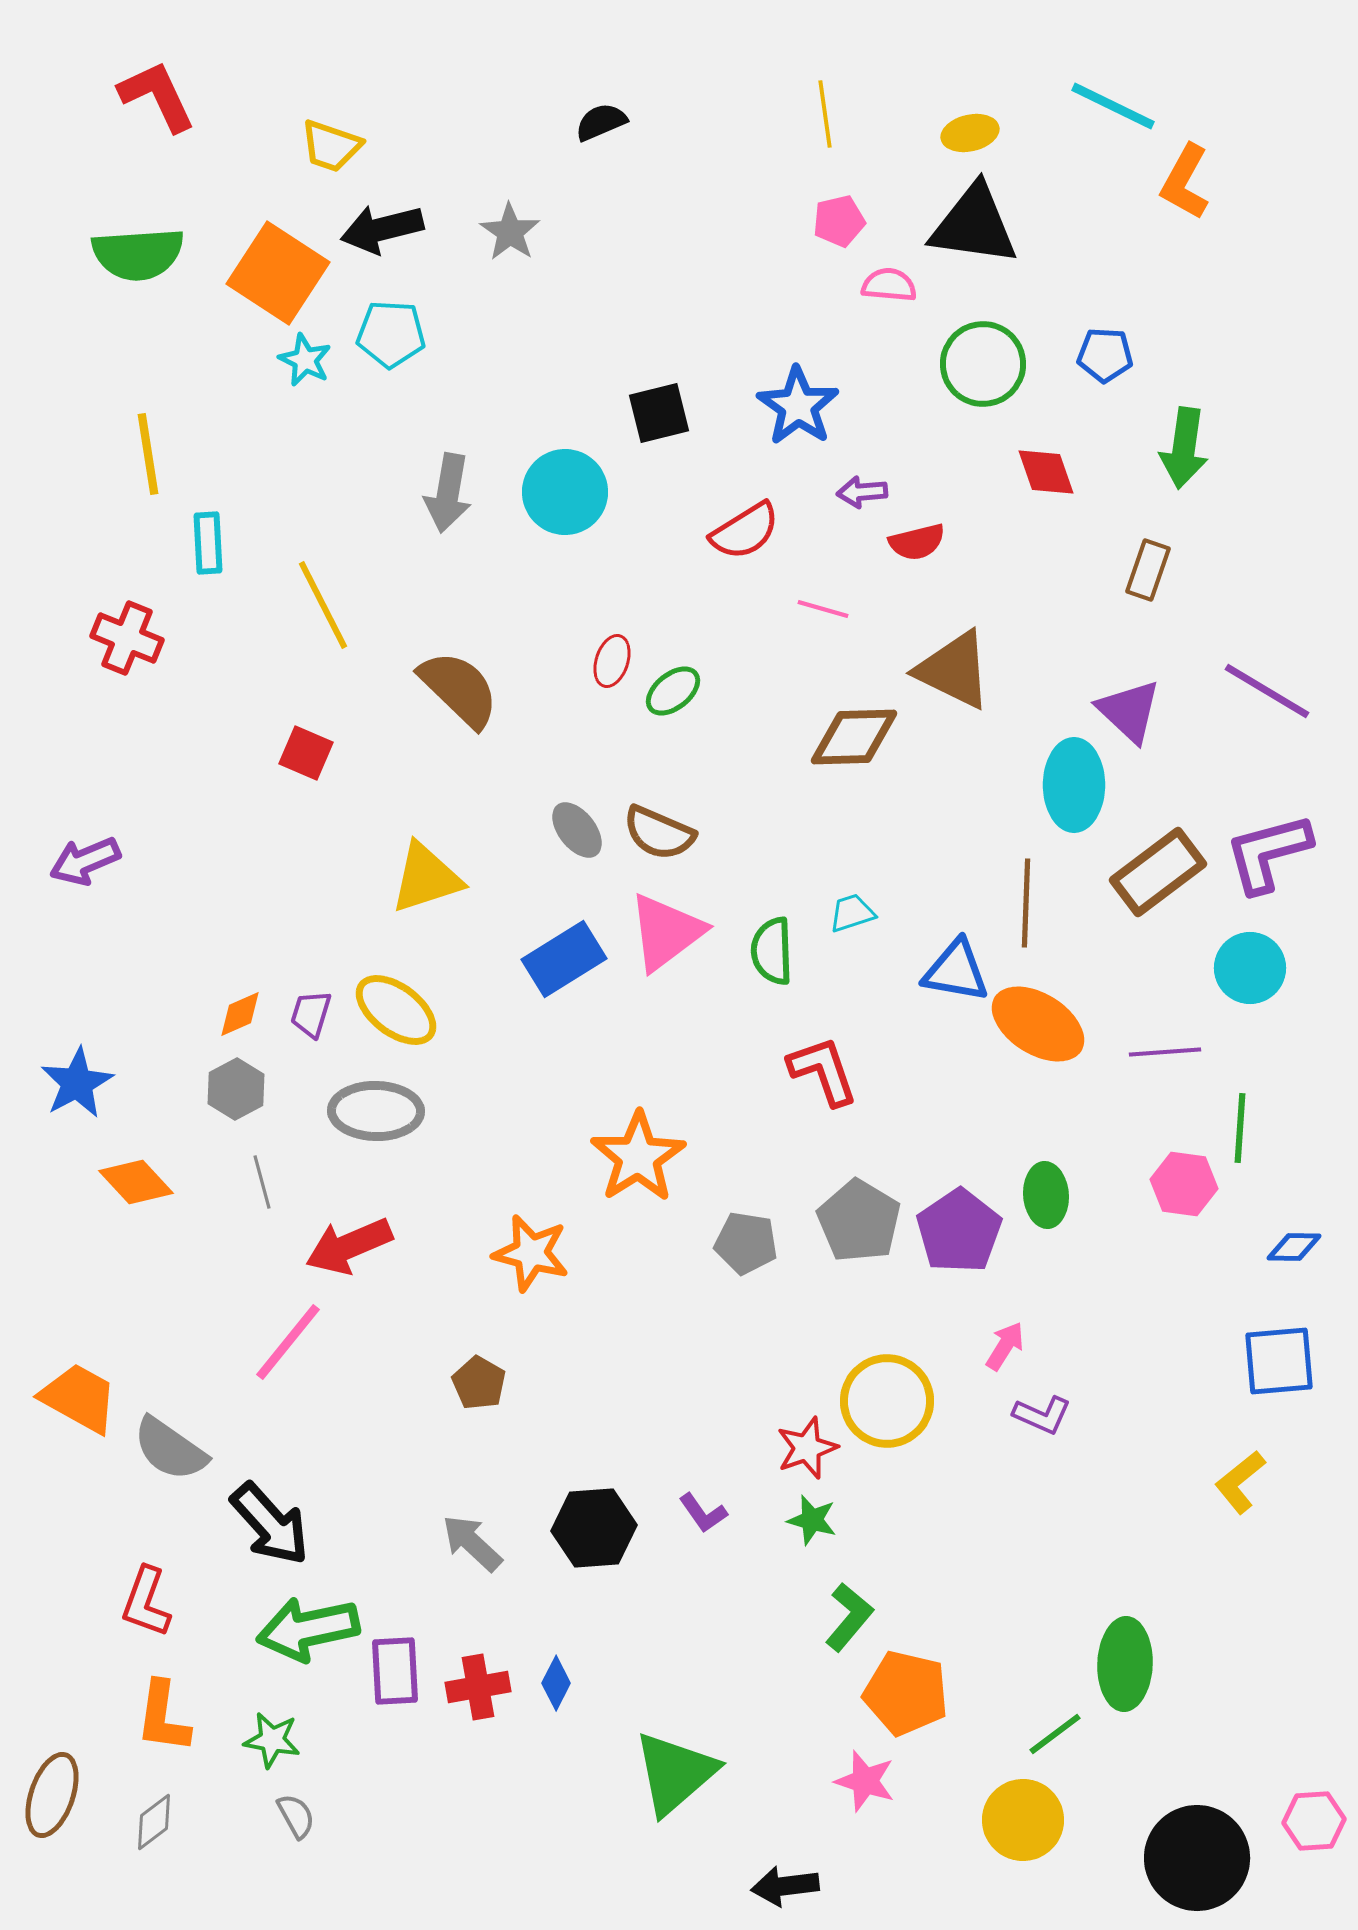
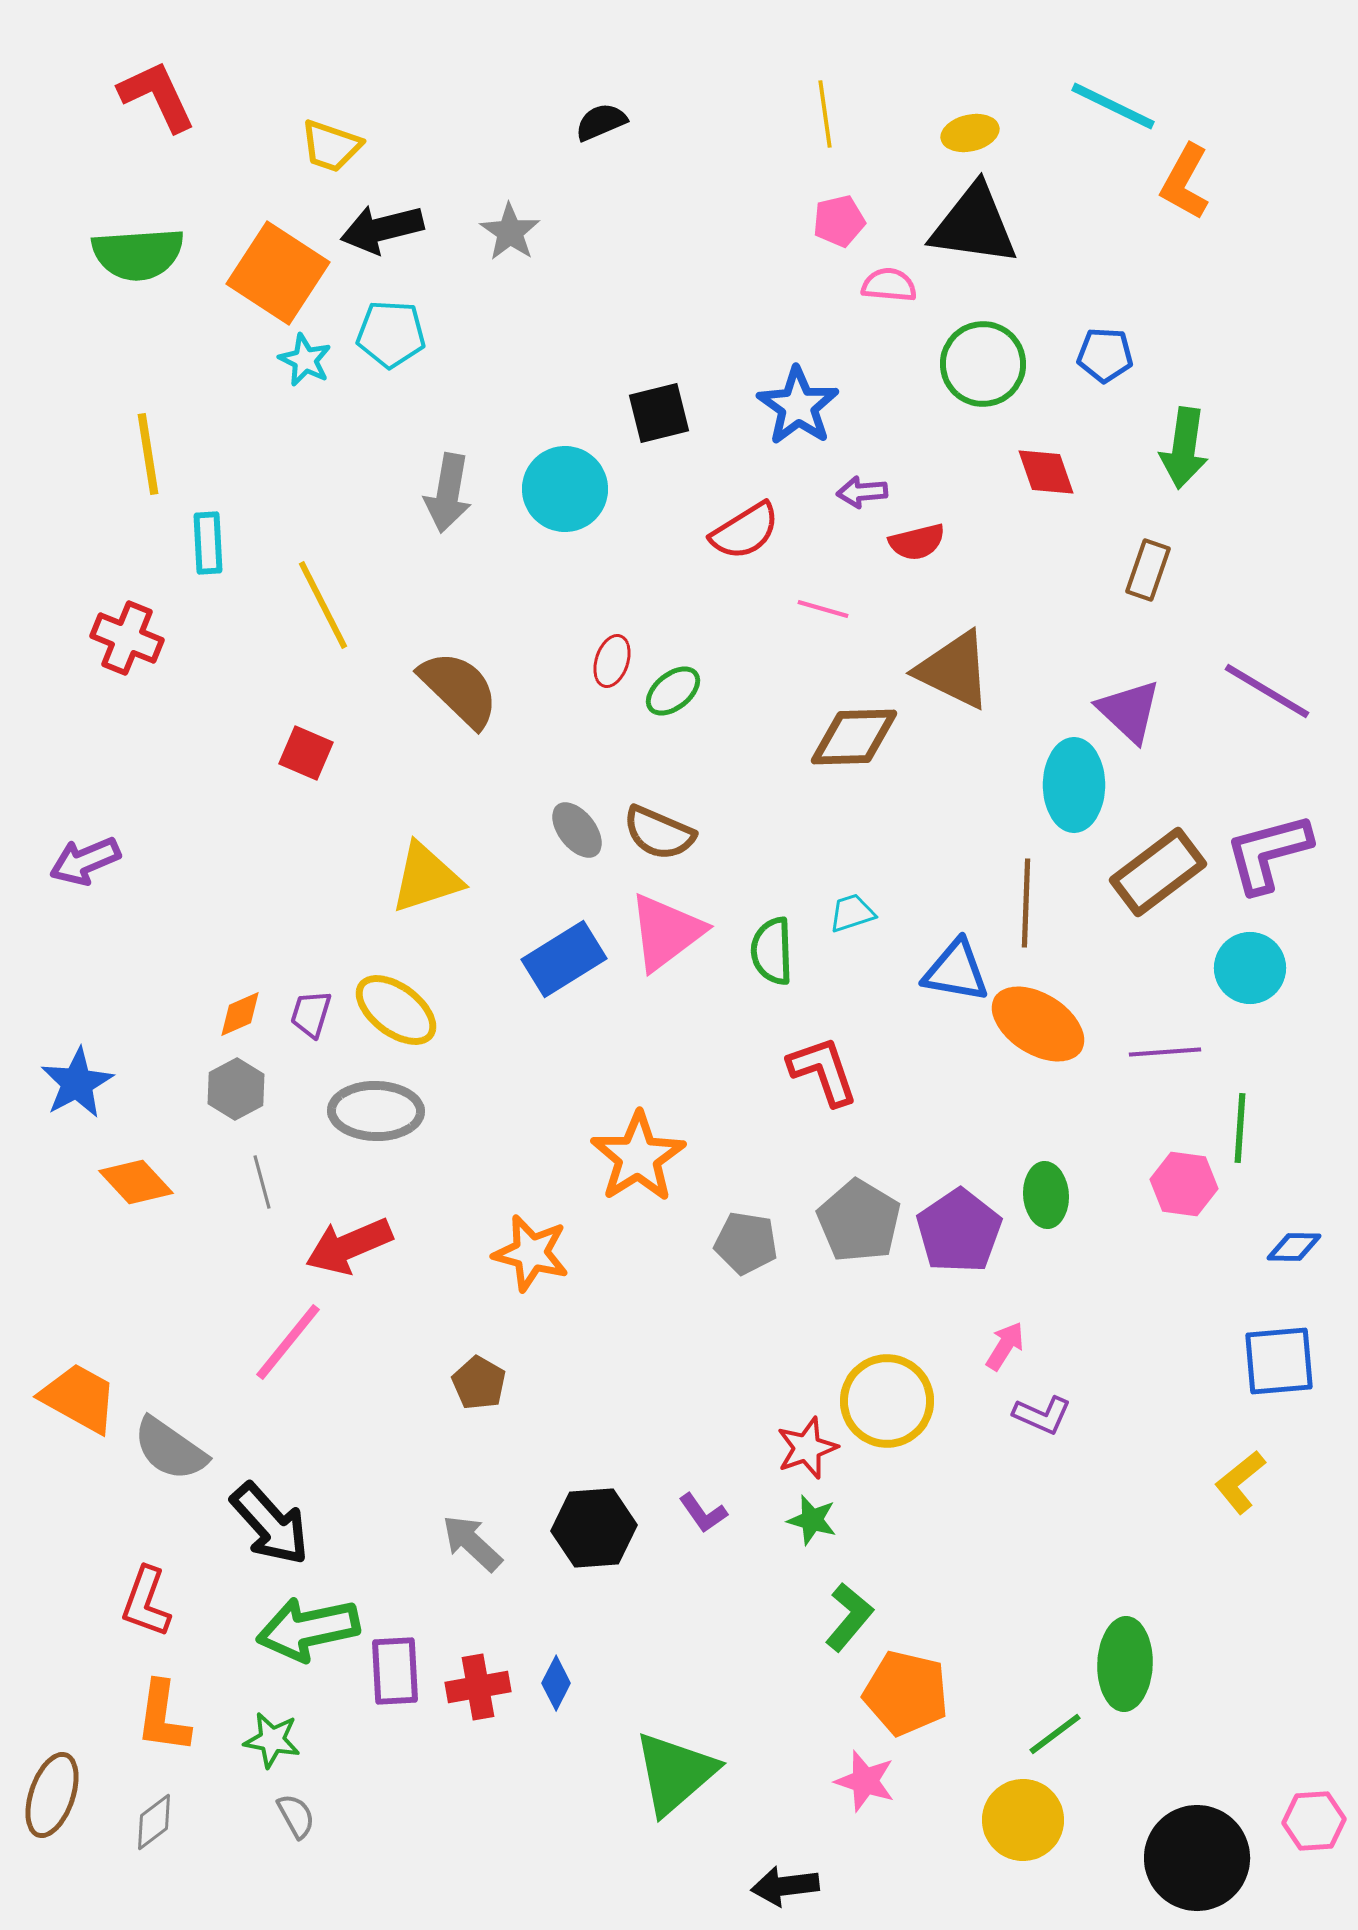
cyan circle at (565, 492): moved 3 px up
